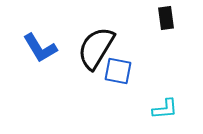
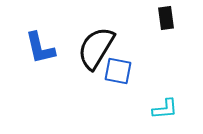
blue L-shape: rotated 18 degrees clockwise
